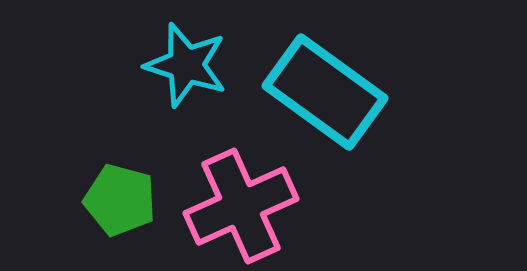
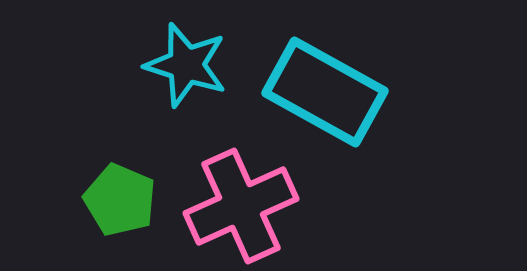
cyan rectangle: rotated 7 degrees counterclockwise
green pentagon: rotated 8 degrees clockwise
